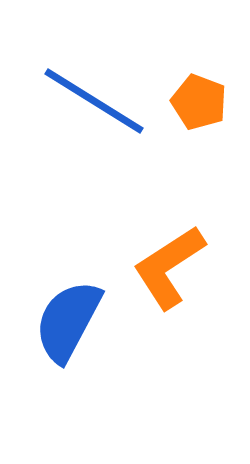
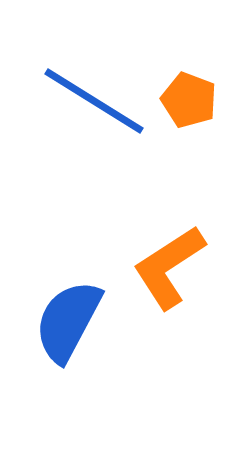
orange pentagon: moved 10 px left, 2 px up
